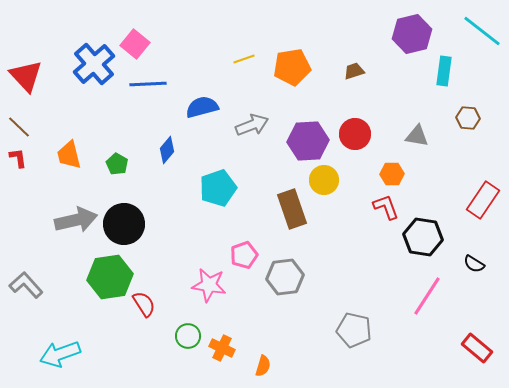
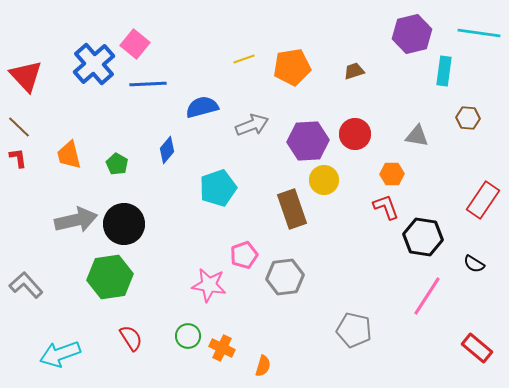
cyan line at (482, 31): moved 3 px left, 2 px down; rotated 30 degrees counterclockwise
red semicircle at (144, 304): moved 13 px left, 34 px down
